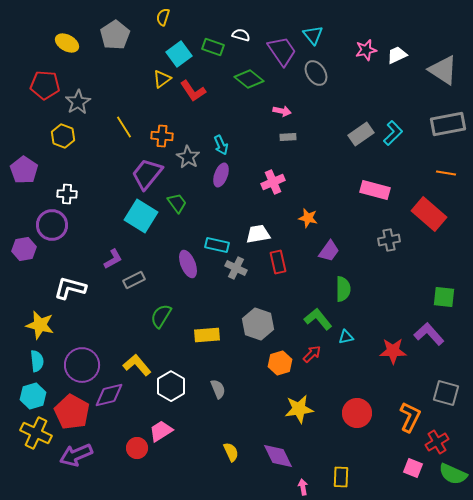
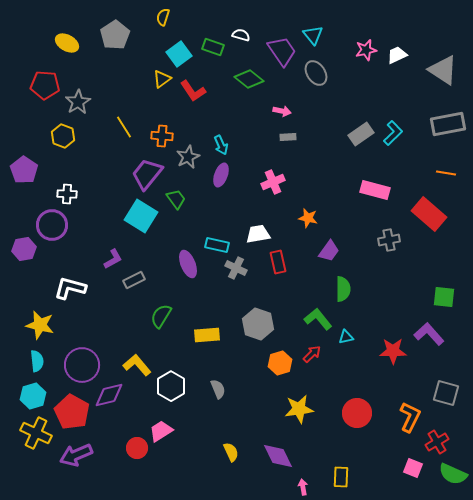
gray star at (188, 157): rotated 15 degrees clockwise
green trapezoid at (177, 203): moved 1 px left, 4 px up
